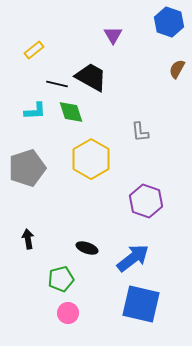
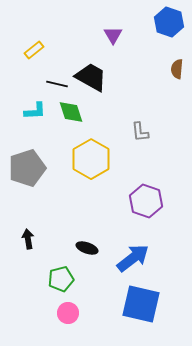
brown semicircle: rotated 24 degrees counterclockwise
